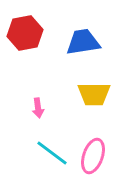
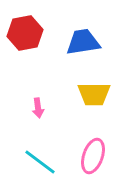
cyan line: moved 12 px left, 9 px down
